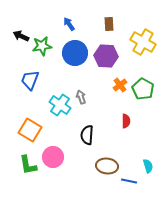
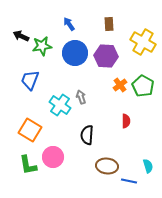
green pentagon: moved 3 px up
